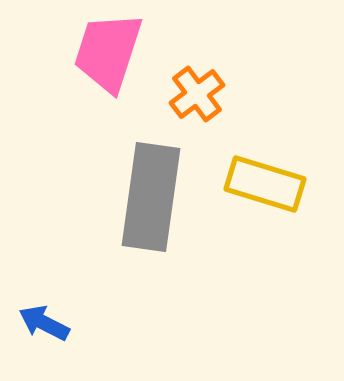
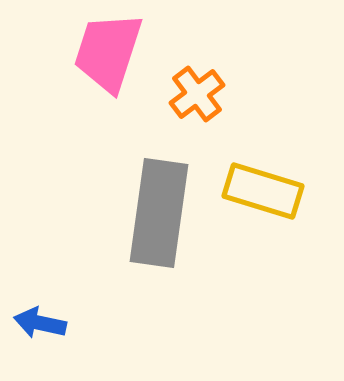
yellow rectangle: moved 2 px left, 7 px down
gray rectangle: moved 8 px right, 16 px down
blue arrow: moved 4 px left; rotated 15 degrees counterclockwise
